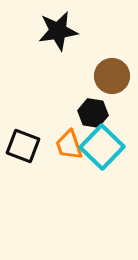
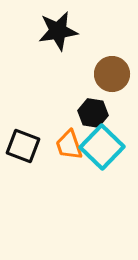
brown circle: moved 2 px up
